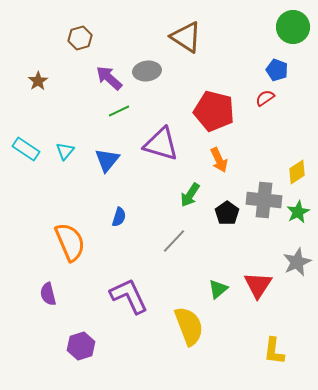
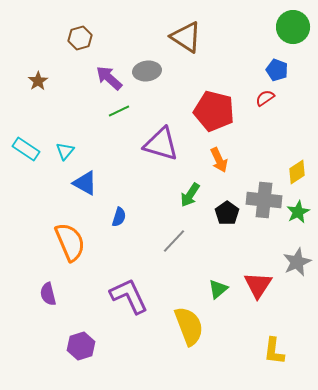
blue triangle: moved 22 px left, 23 px down; rotated 40 degrees counterclockwise
